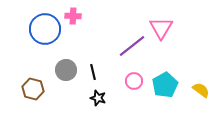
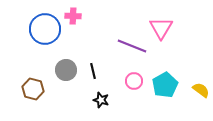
purple line: rotated 60 degrees clockwise
black line: moved 1 px up
black star: moved 3 px right, 2 px down
